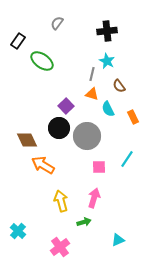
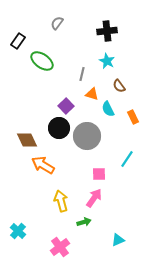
gray line: moved 10 px left
pink square: moved 7 px down
pink arrow: rotated 18 degrees clockwise
